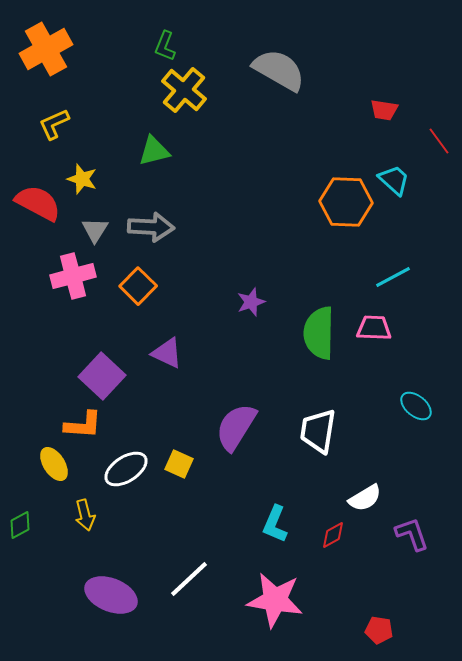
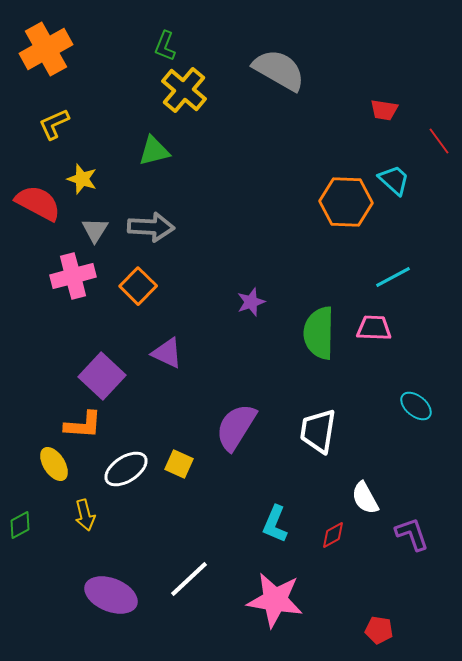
white semicircle: rotated 92 degrees clockwise
